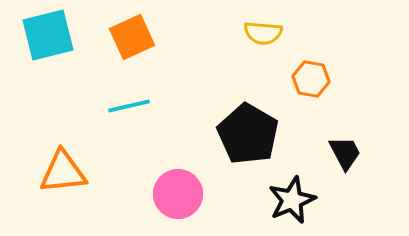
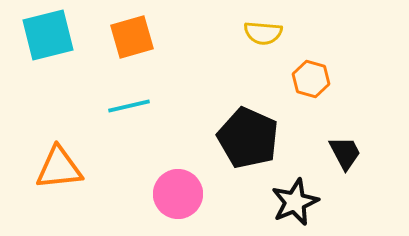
orange square: rotated 9 degrees clockwise
orange hexagon: rotated 6 degrees clockwise
black pentagon: moved 4 px down; rotated 6 degrees counterclockwise
orange triangle: moved 4 px left, 4 px up
black star: moved 3 px right, 2 px down
